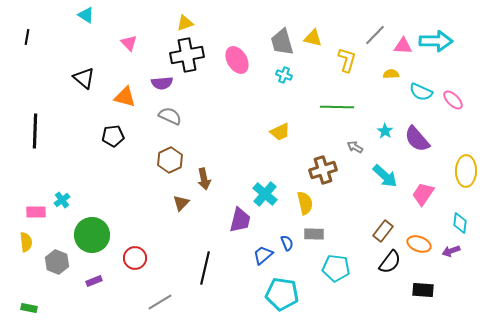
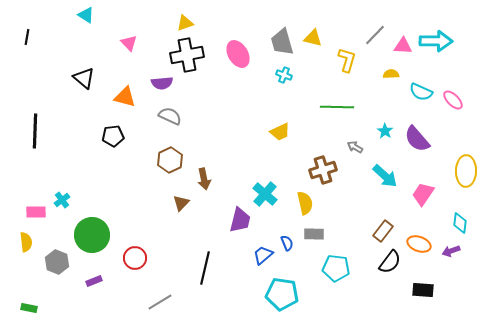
pink ellipse at (237, 60): moved 1 px right, 6 px up
